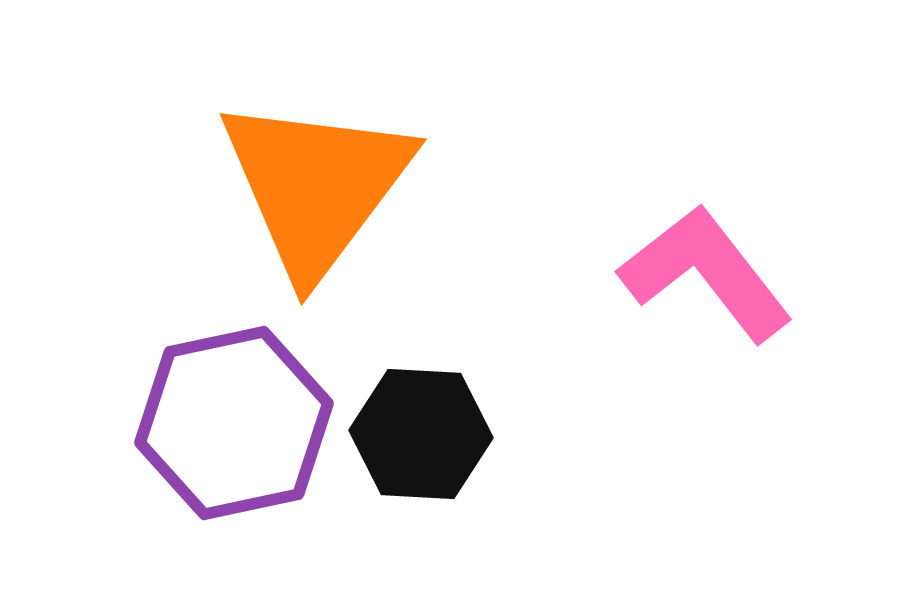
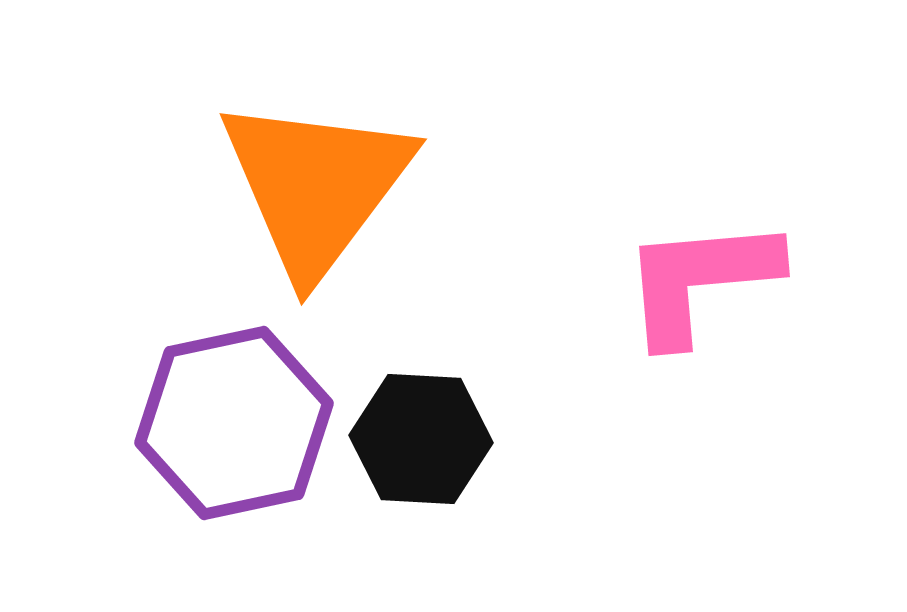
pink L-shape: moved 6 px left, 7 px down; rotated 57 degrees counterclockwise
black hexagon: moved 5 px down
